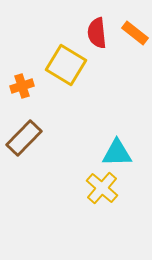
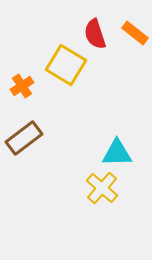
red semicircle: moved 2 px left, 1 px down; rotated 12 degrees counterclockwise
orange cross: rotated 15 degrees counterclockwise
brown rectangle: rotated 9 degrees clockwise
